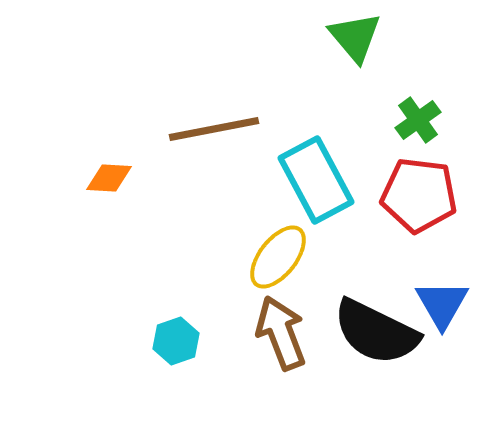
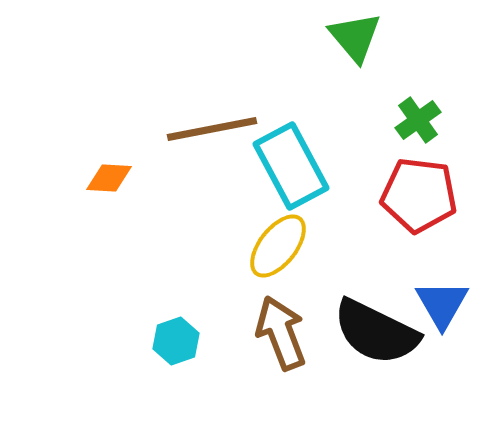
brown line: moved 2 px left
cyan rectangle: moved 25 px left, 14 px up
yellow ellipse: moved 11 px up
